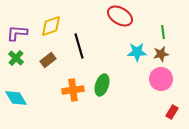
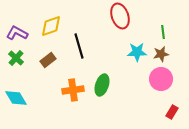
red ellipse: rotated 40 degrees clockwise
purple L-shape: rotated 25 degrees clockwise
